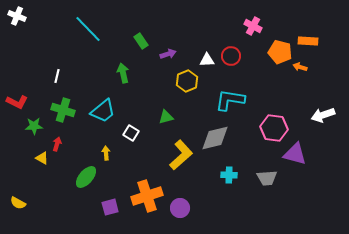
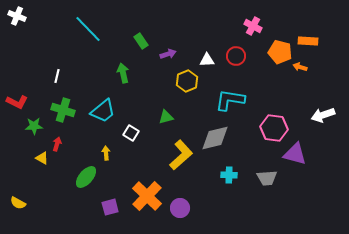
red circle: moved 5 px right
orange cross: rotated 28 degrees counterclockwise
